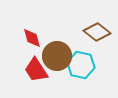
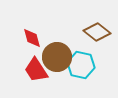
brown circle: moved 1 px down
